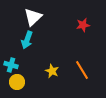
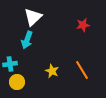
cyan cross: moved 1 px left, 1 px up; rotated 24 degrees counterclockwise
